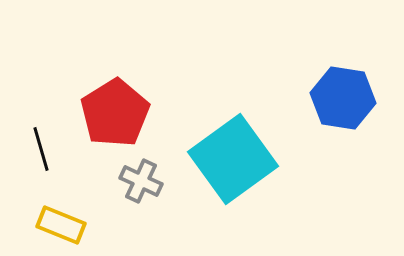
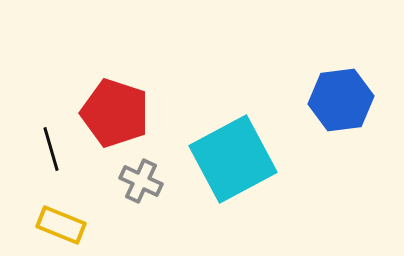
blue hexagon: moved 2 px left, 2 px down; rotated 16 degrees counterclockwise
red pentagon: rotated 22 degrees counterclockwise
black line: moved 10 px right
cyan square: rotated 8 degrees clockwise
